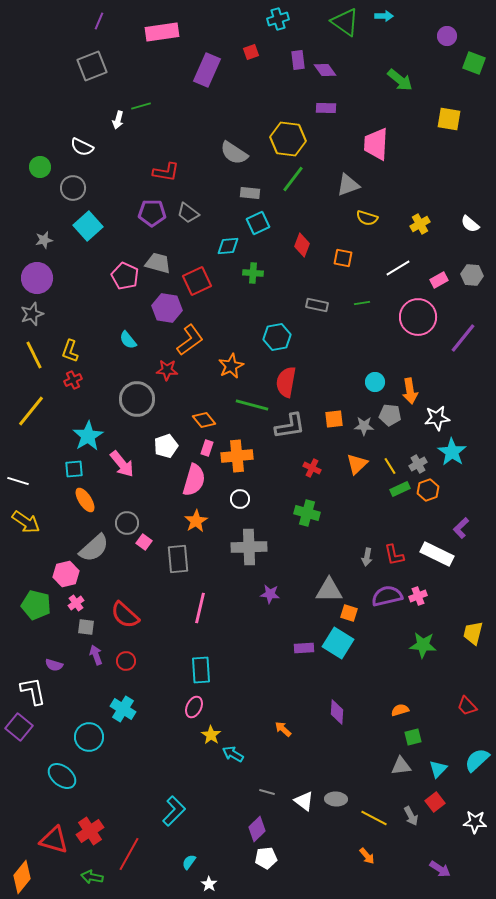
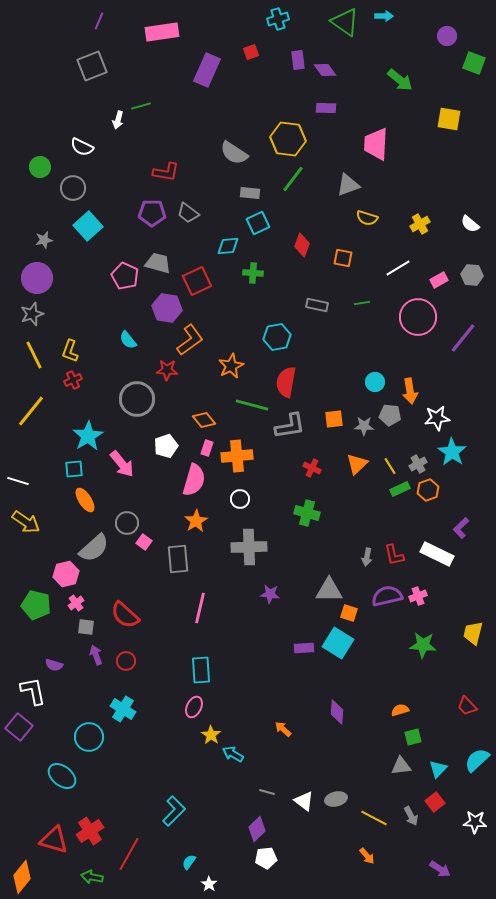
gray ellipse at (336, 799): rotated 15 degrees counterclockwise
